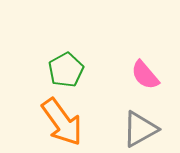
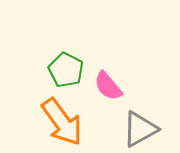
green pentagon: rotated 16 degrees counterclockwise
pink semicircle: moved 37 px left, 11 px down
